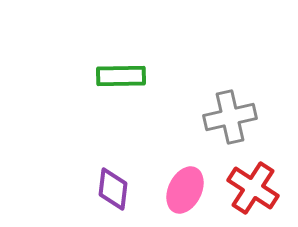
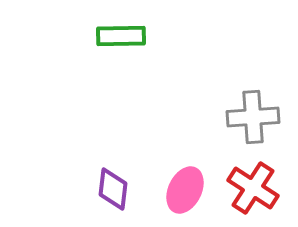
green rectangle: moved 40 px up
gray cross: moved 23 px right; rotated 9 degrees clockwise
